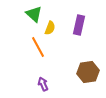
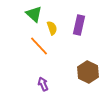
yellow semicircle: moved 2 px right; rotated 40 degrees counterclockwise
orange line: moved 1 px right, 1 px up; rotated 15 degrees counterclockwise
brown hexagon: rotated 25 degrees counterclockwise
